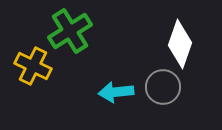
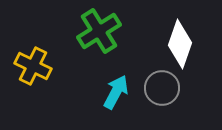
green cross: moved 29 px right
gray circle: moved 1 px left, 1 px down
cyan arrow: rotated 124 degrees clockwise
